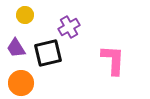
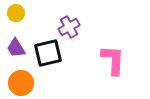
yellow circle: moved 9 px left, 2 px up
